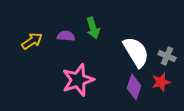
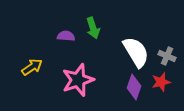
yellow arrow: moved 26 px down
